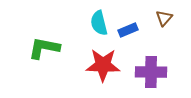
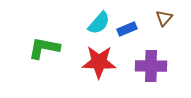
cyan semicircle: rotated 125 degrees counterclockwise
blue rectangle: moved 1 px left, 1 px up
red star: moved 4 px left, 3 px up
purple cross: moved 6 px up
